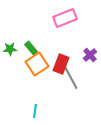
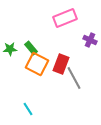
purple cross: moved 15 px up; rotated 24 degrees counterclockwise
orange square: rotated 30 degrees counterclockwise
gray line: moved 3 px right
cyan line: moved 7 px left, 2 px up; rotated 40 degrees counterclockwise
